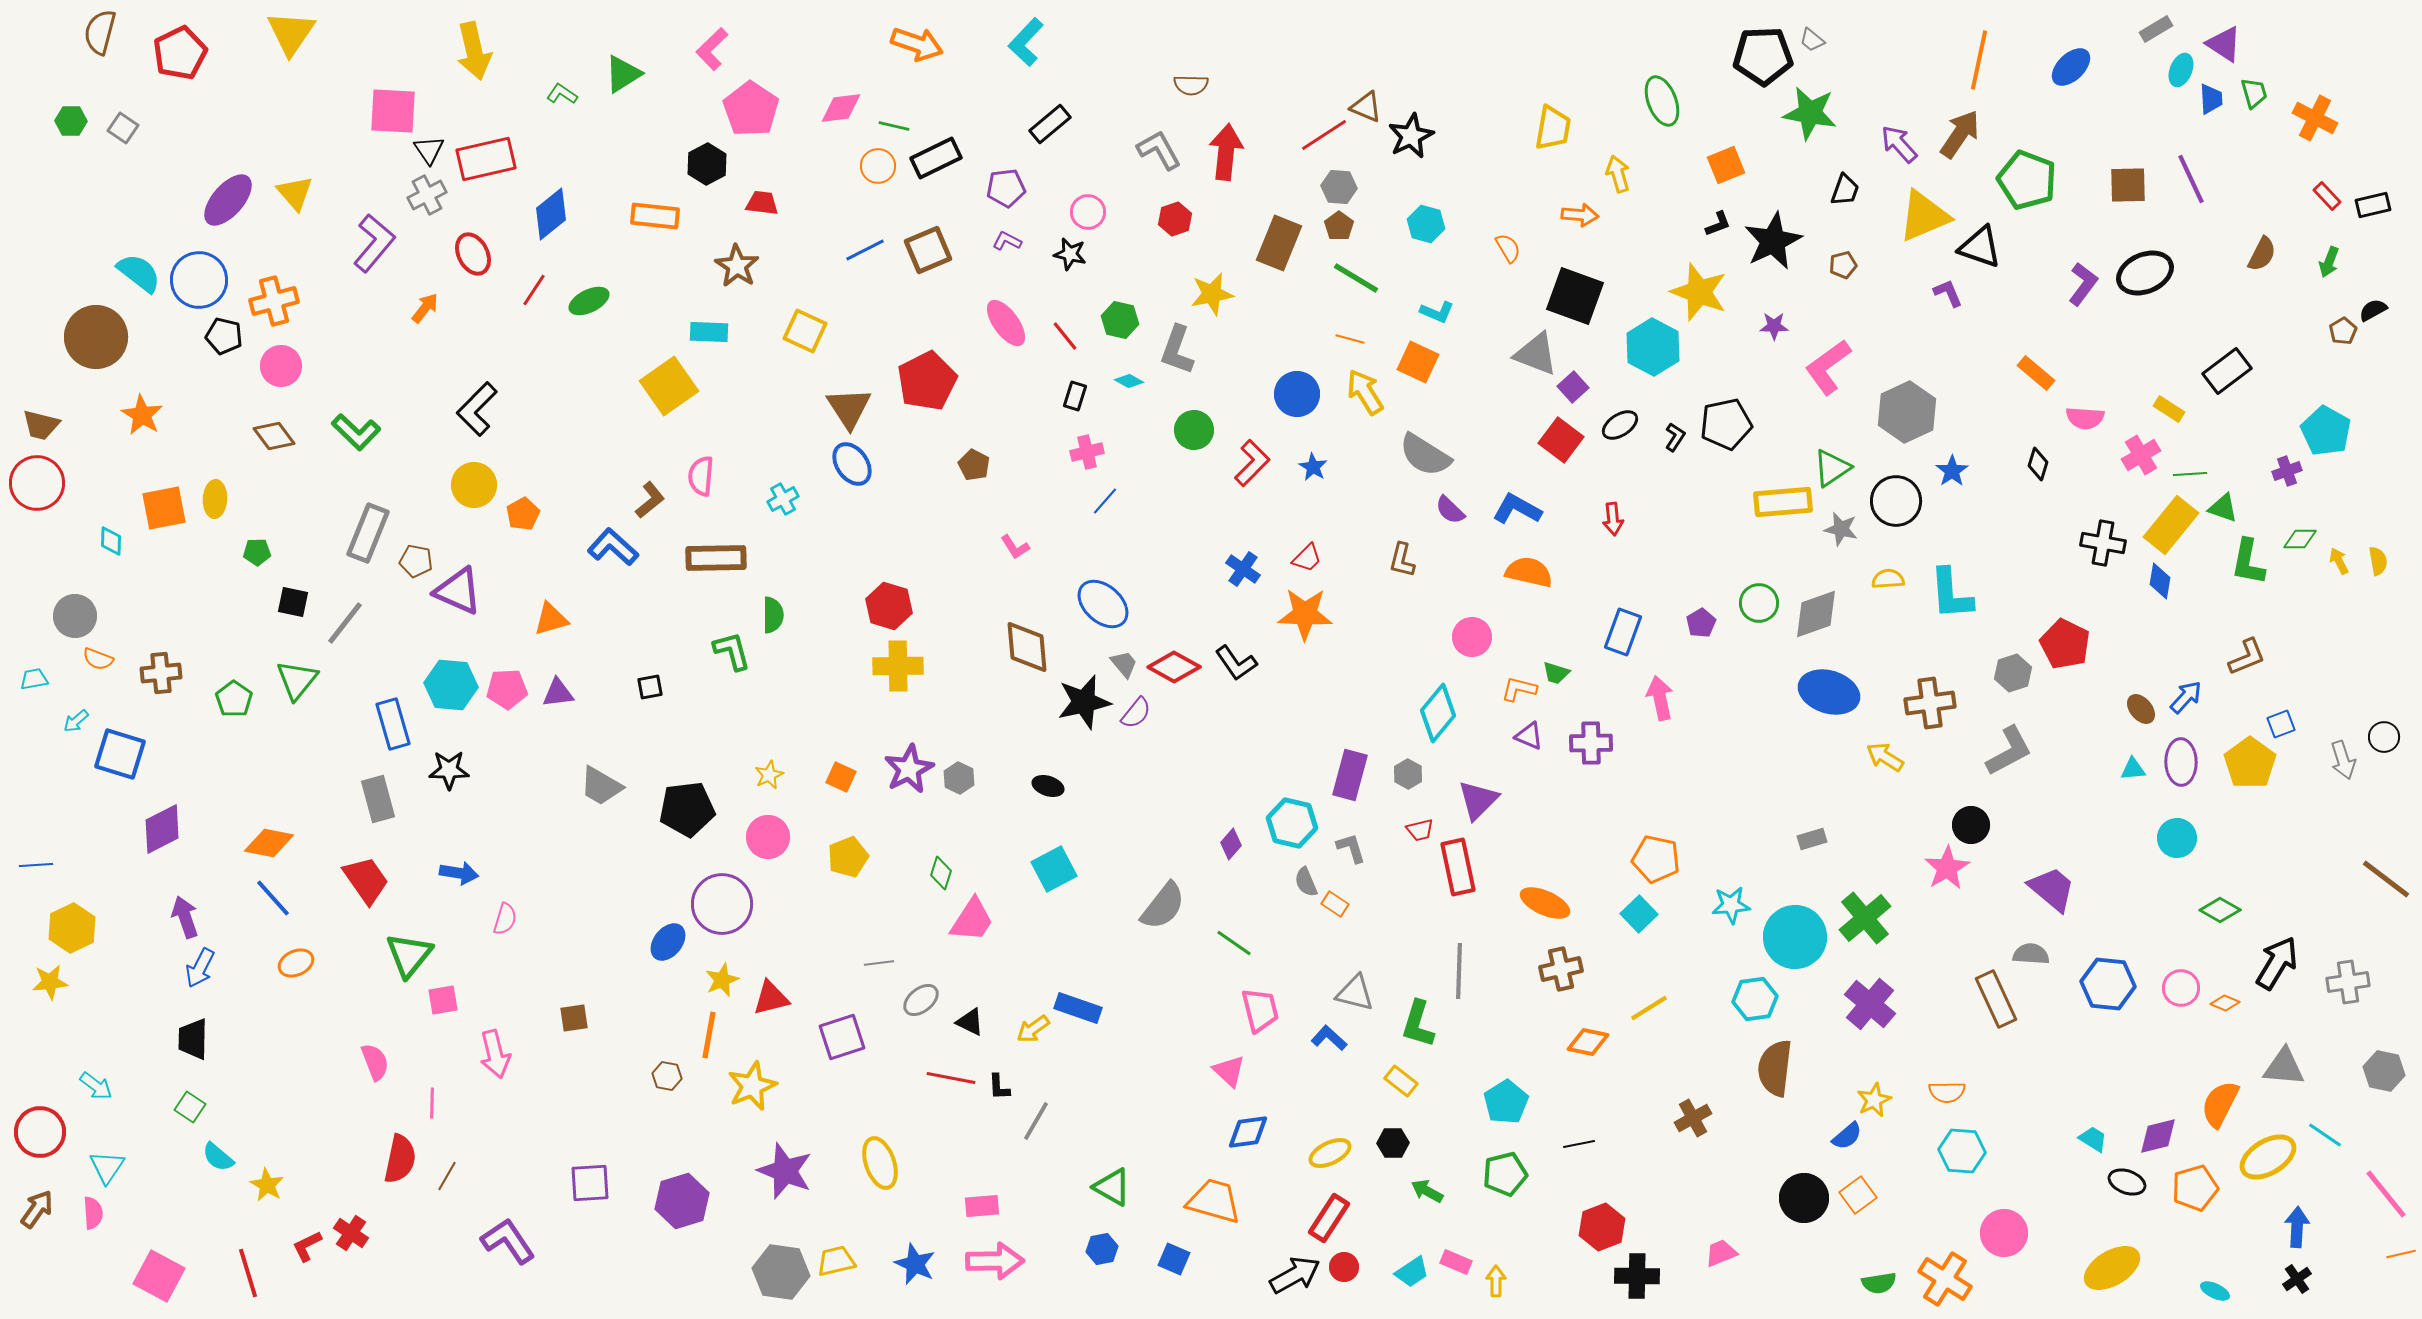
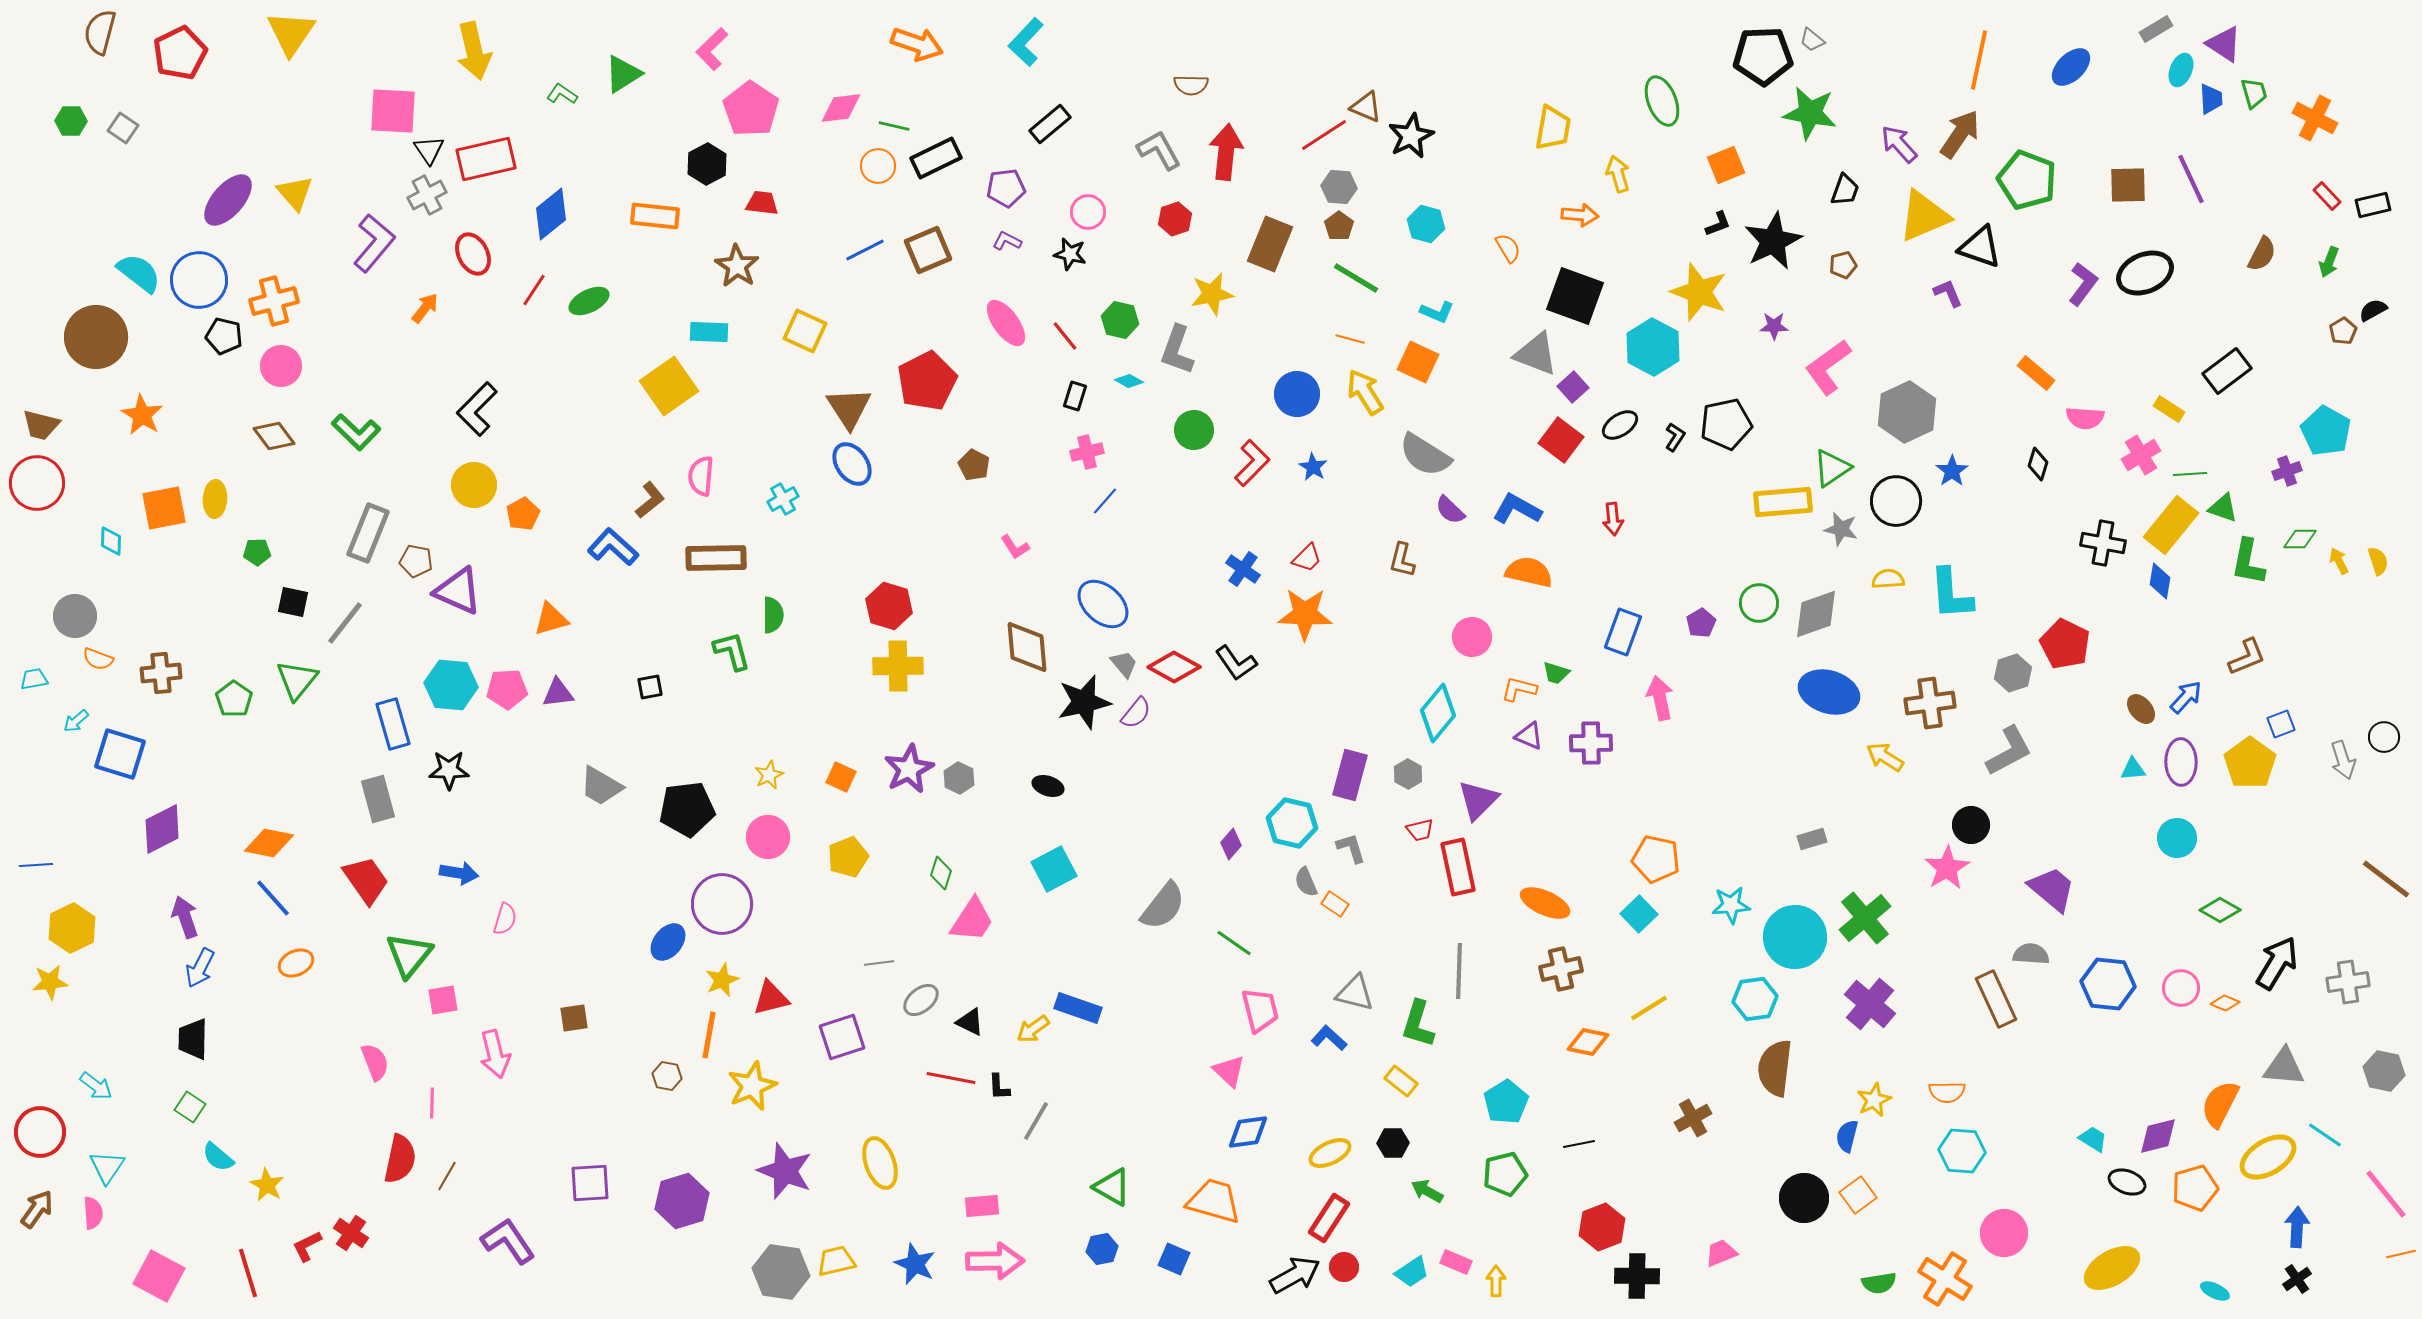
brown rectangle at (1279, 243): moved 9 px left, 1 px down
yellow semicircle at (2378, 561): rotated 8 degrees counterclockwise
blue semicircle at (1847, 1136): rotated 144 degrees clockwise
